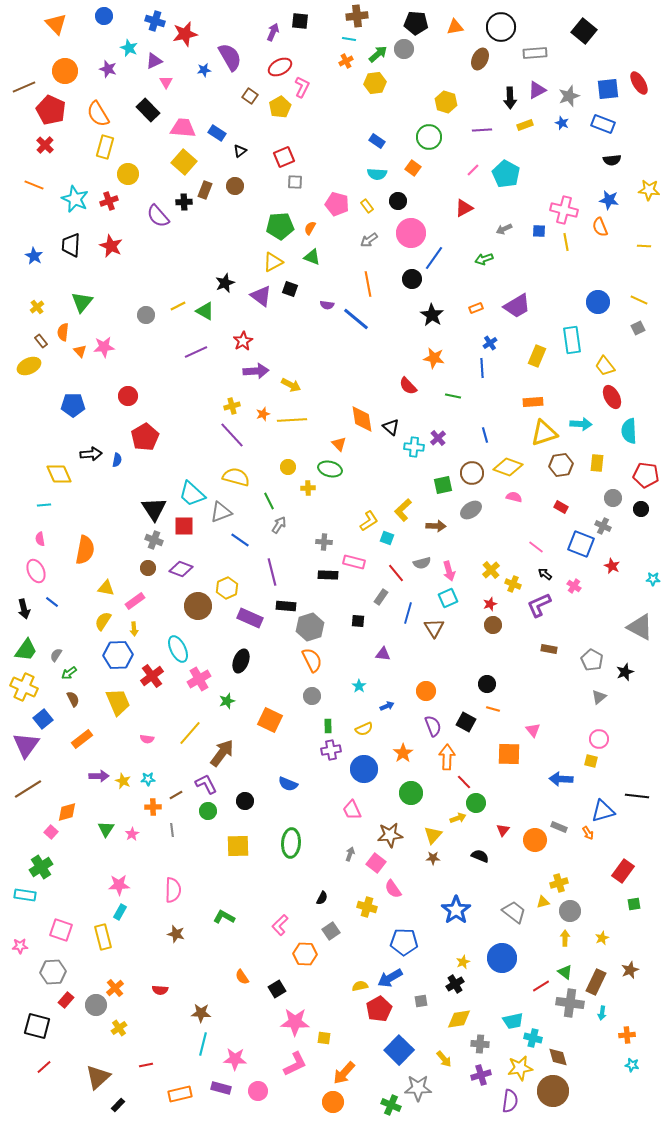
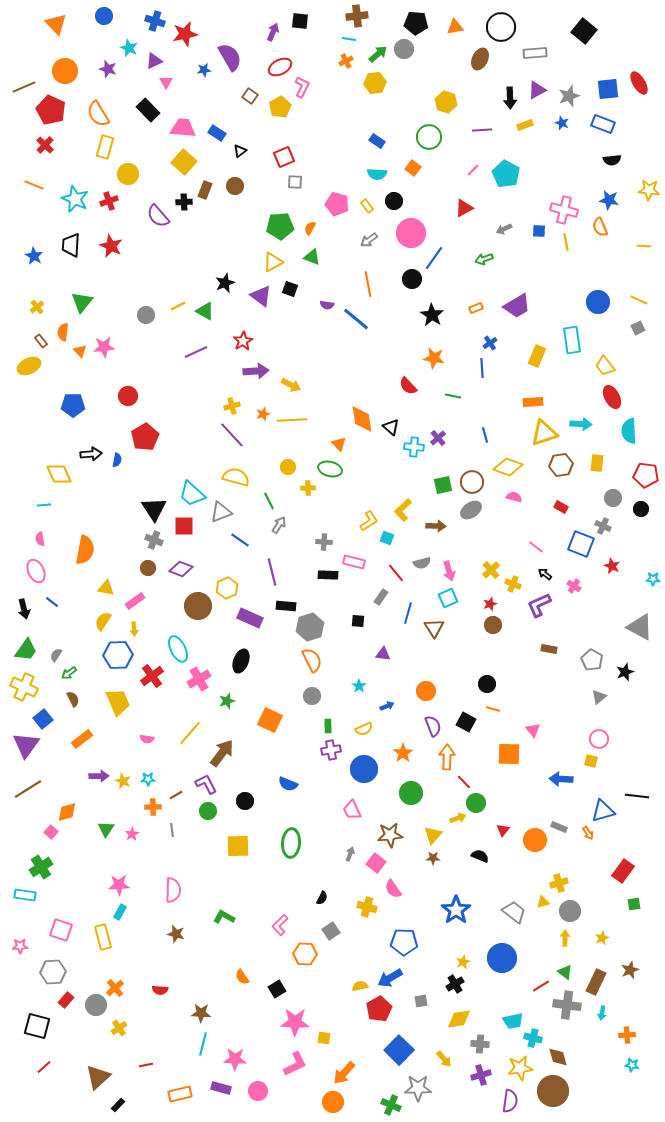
black circle at (398, 201): moved 4 px left
brown circle at (472, 473): moved 9 px down
gray cross at (570, 1003): moved 3 px left, 2 px down
